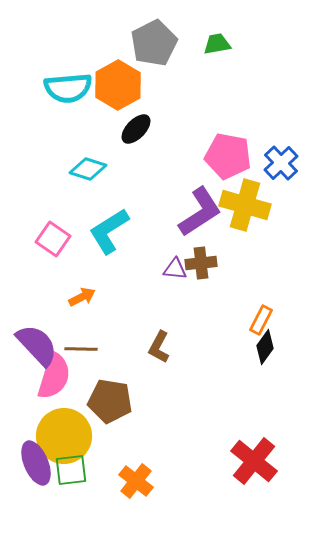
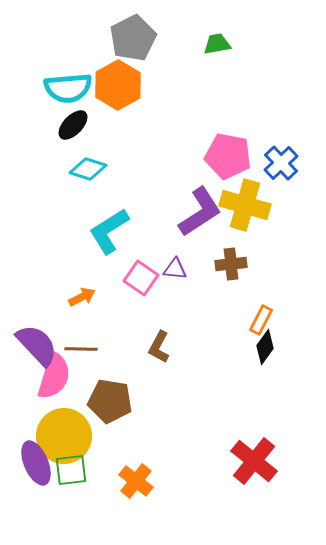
gray pentagon: moved 21 px left, 5 px up
black ellipse: moved 63 px left, 4 px up
pink square: moved 88 px right, 39 px down
brown cross: moved 30 px right, 1 px down
